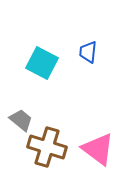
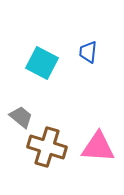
gray trapezoid: moved 3 px up
pink triangle: moved 2 px up; rotated 33 degrees counterclockwise
